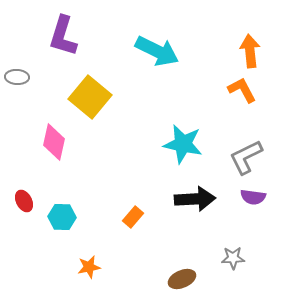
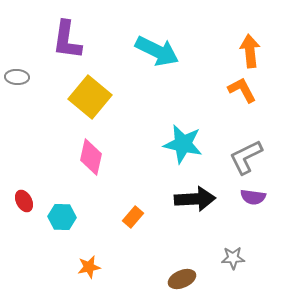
purple L-shape: moved 4 px right, 4 px down; rotated 9 degrees counterclockwise
pink diamond: moved 37 px right, 15 px down
